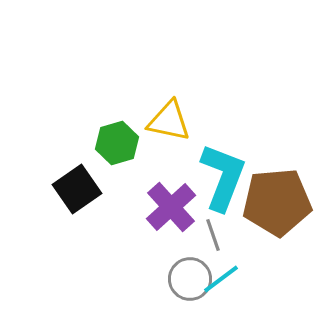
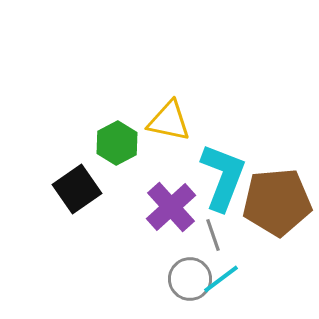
green hexagon: rotated 12 degrees counterclockwise
